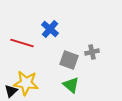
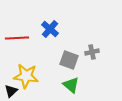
red line: moved 5 px left, 5 px up; rotated 20 degrees counterclockwise
yellow star: moved 7 px up
